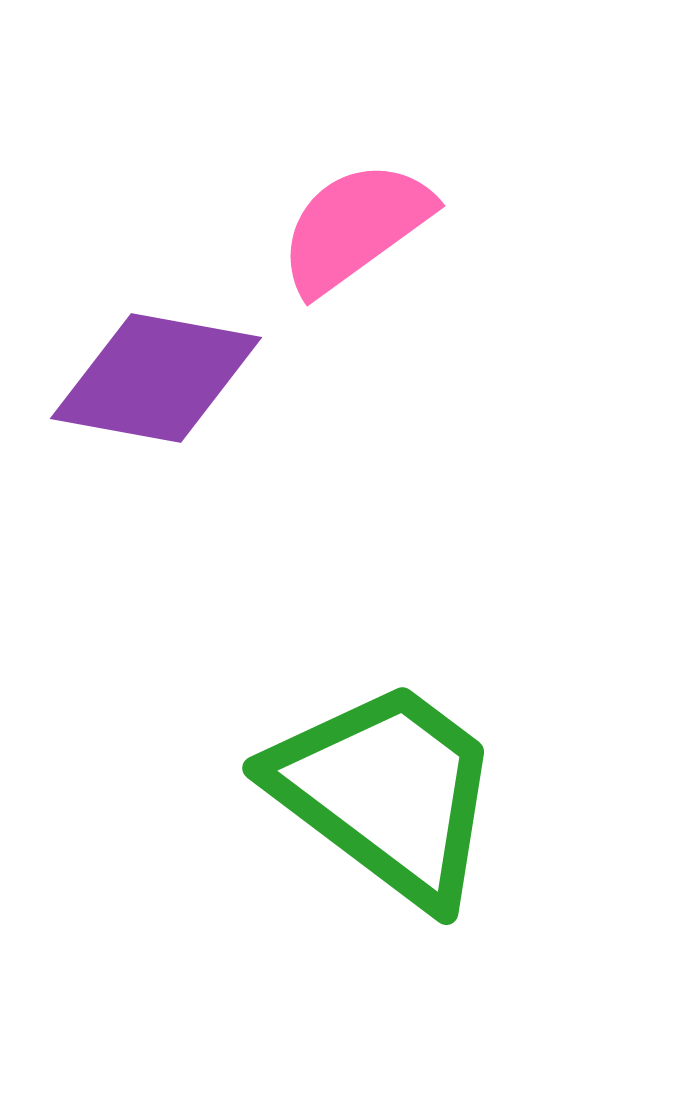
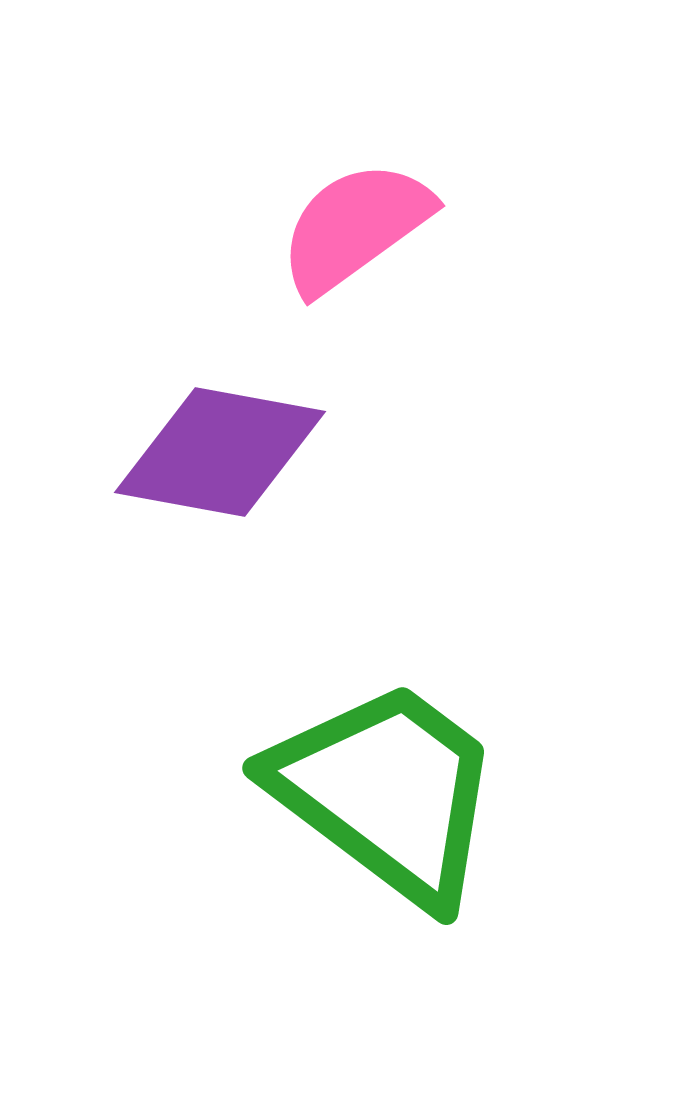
purple diamond: moved 64 px right, 74 px down
